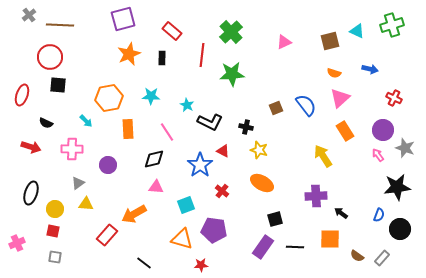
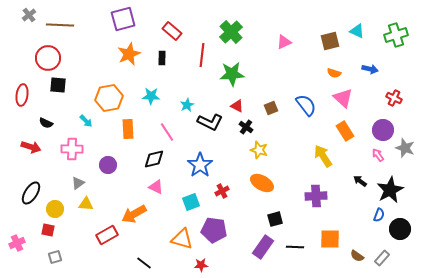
green cross at (392, 25): moved 4 px right, 10 px down
red circle at (50, 57): moved 2 px left, 1 px down
red ellipse at (22, 95): rotated 10 degrees counterclockwise
pink triangle at (340, 98): moved 3 px right; rotated 35 degrees counterclockwise
cyan star at (187, 105): rotated 16 degrees clockwise
brown square at (276, 108): moved 5 px left
black cross at (246, 127): rotated 24 degrees clockwise
red triangle at (223, 151): moved 14 px right, 45 px up
pink triangle at (156, 187): rotated 21 degrees clockwise
black star at (397, 187): moved 7 px left, 3 px down; rotated 20 degrees counterclockwise
red cross at (222, 191): rotated 24 degrees clockwise
black ellipse at (31, 193): rotated 15 degrees clockwise
cyan square at (186, 205): moved 5 px right, 3 px up
black arrow at (341, 213): moved 19 px right, 32 px up
red square at (53, 231): moved 5 px left, 1 px up
red rectangle at (107, 235): rotated 20 degrees clockwise
gray square at (55, 257): rotated 24 degrees counterclockwise
